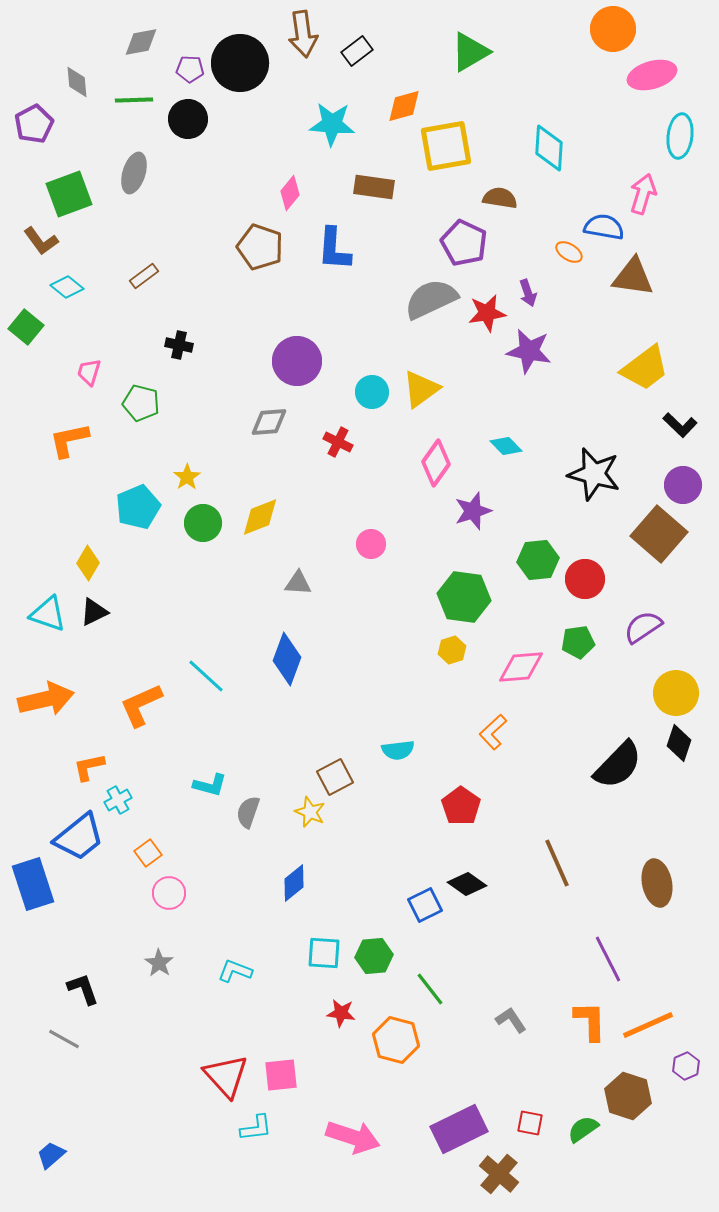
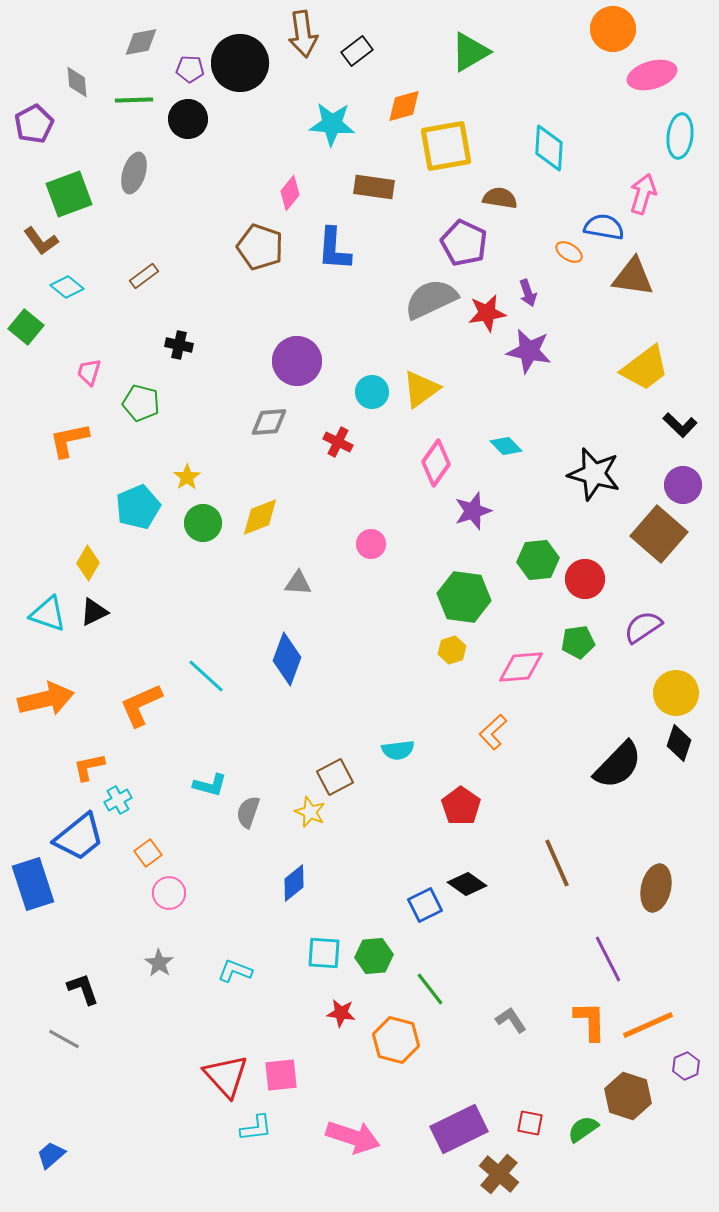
brown ellipse at (657, 883): moved 1 px left, 5 px down; rotated 24 degrees clockwise
